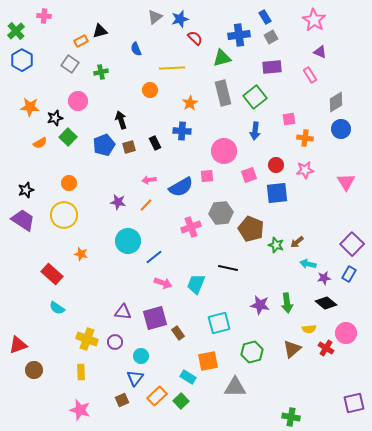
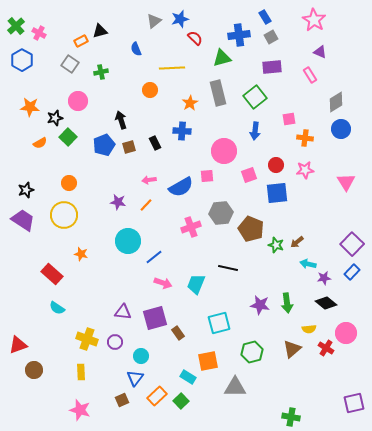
pink cross at (44, 16): moved 5 px left, 17 px down; rotated 24 degrees clockwise
gray triangle at (155, 17): moved 1 px left, 4 px down
green cross at (16, 31): moved 5 px up
gray rectangle at (223, 93): moved 5 px left
blue rectangle at (349, 274): moved 3 px right, 2 px up; rotated 14 degrees clockwise
